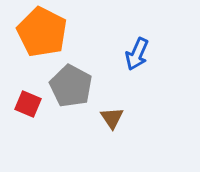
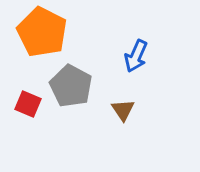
blue arrow: moved 1 px left, 2 px down
brown triangle: moved 11 px right, 8 px up
